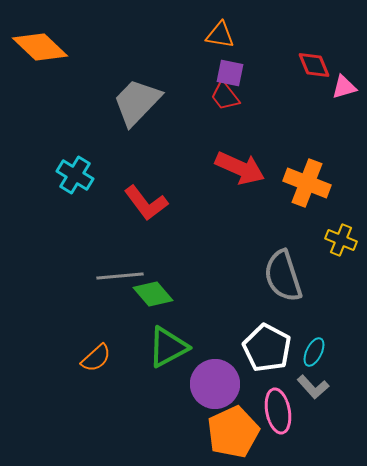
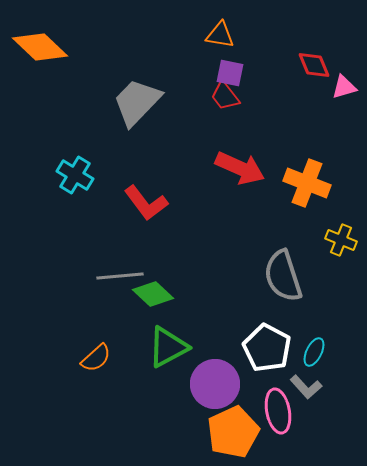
green diamond: rotated 6 degrees counterclockwise
gray L-shape: moved 7 px left
